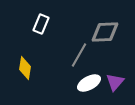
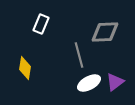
gray line: rotated 45 degrees counterclockwise
purple triangle: rotated 12 degrees clockwise
